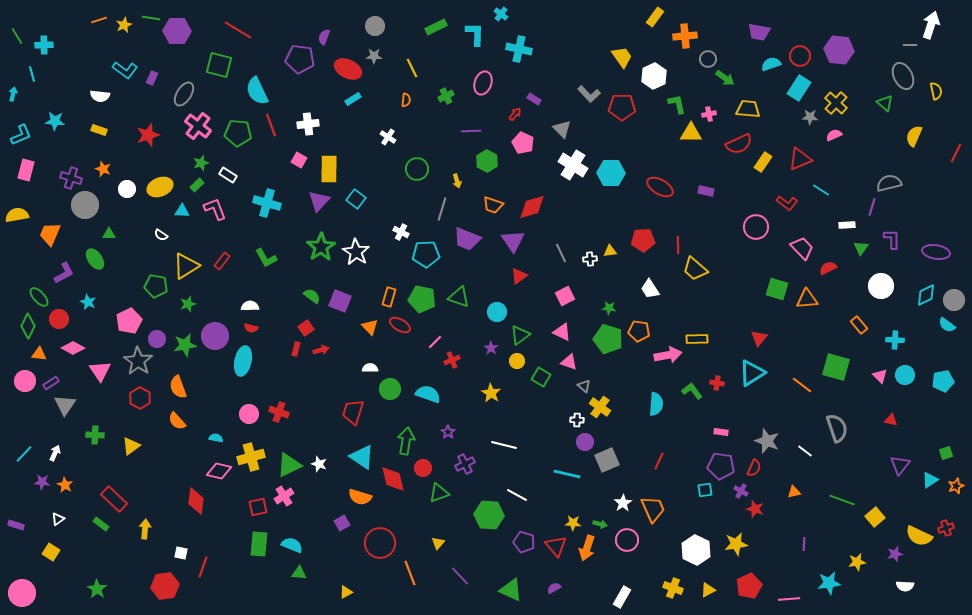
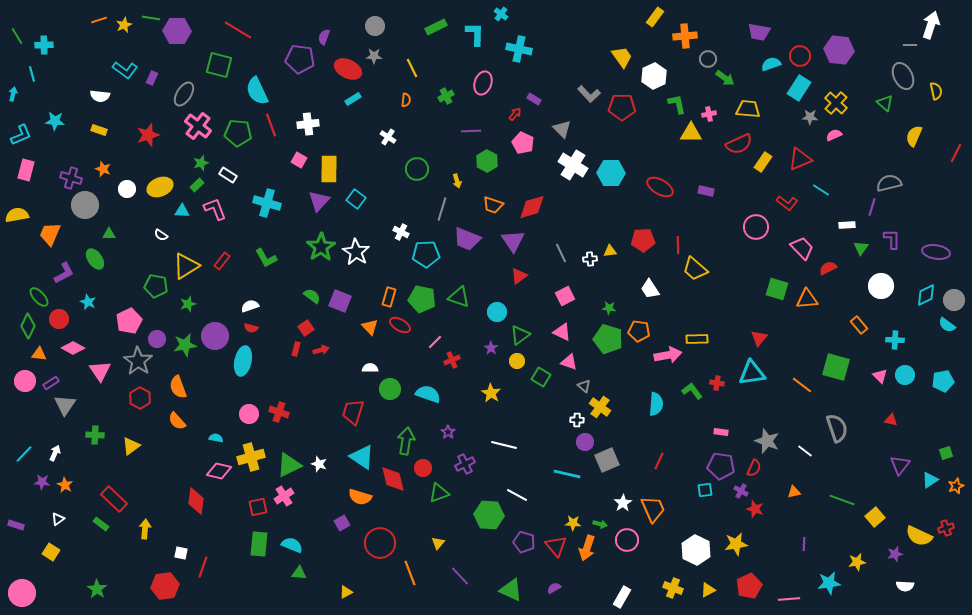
white semicircle at (250, 306): rotated 18 degrees counterclockwise
cyan triangle at (752, 373): rotated 24 degrees clockwise
